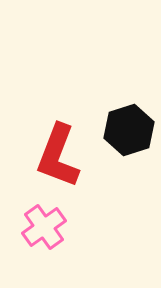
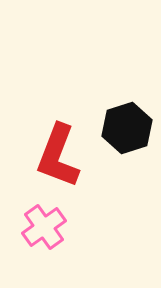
black hexagon: moved 2 px left, 2 px up
